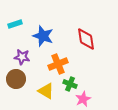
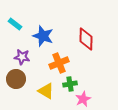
cyan rectangle: rotated 56 degrees clockwise
red diamond: rotated 10 degrees clockwise
orange cross: moved 1 px right, 1 px up
green cross: rotated 32 degrees counterclockwise
